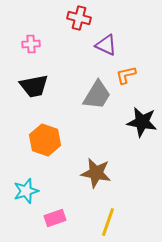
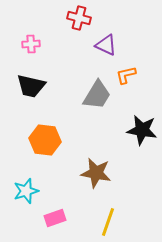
black trapezoid: moved 3 px left; rotated 24 degrees clockwise
black star: moved 8 px down
orange hexagon: rotated 12 degrees counterclockwise
